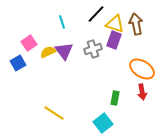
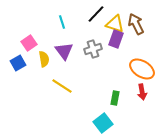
brown arrow: rotated 15 degrees counterclockwise
purple rectangle: moved 2 px right, 1 px up
yellow semicircle: moved 4 px left, 7 px down; rotated 105 degrees clockwise
yellow line: moved 8 px right, 27 px up
